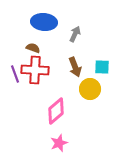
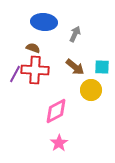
brown arrow: rotated 30 degrees counterclockwise
purple line: rotated 48 degrees clockwise
yellow circle: moved 1 px right, 1 px down
pink diamond: rotated 12 degrees clockwise
pink star: rotated 12 degrees counterclockwise
